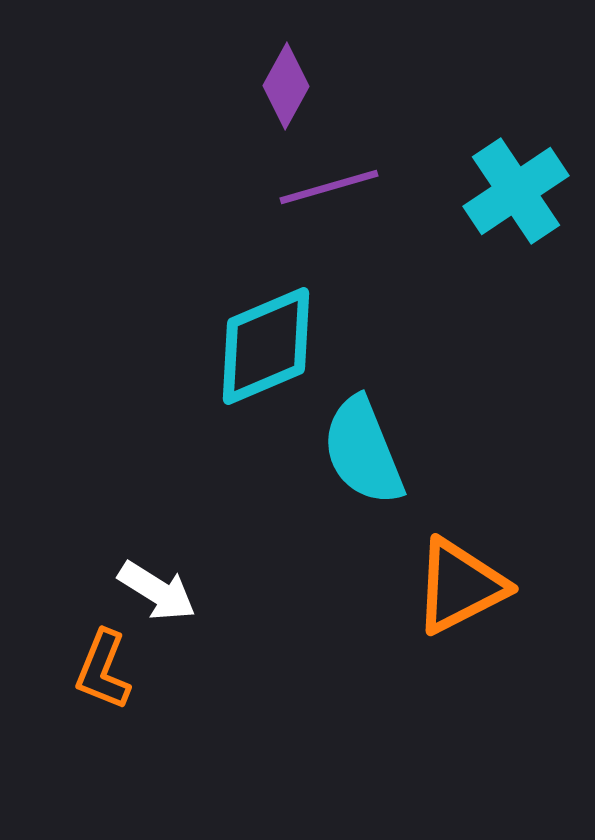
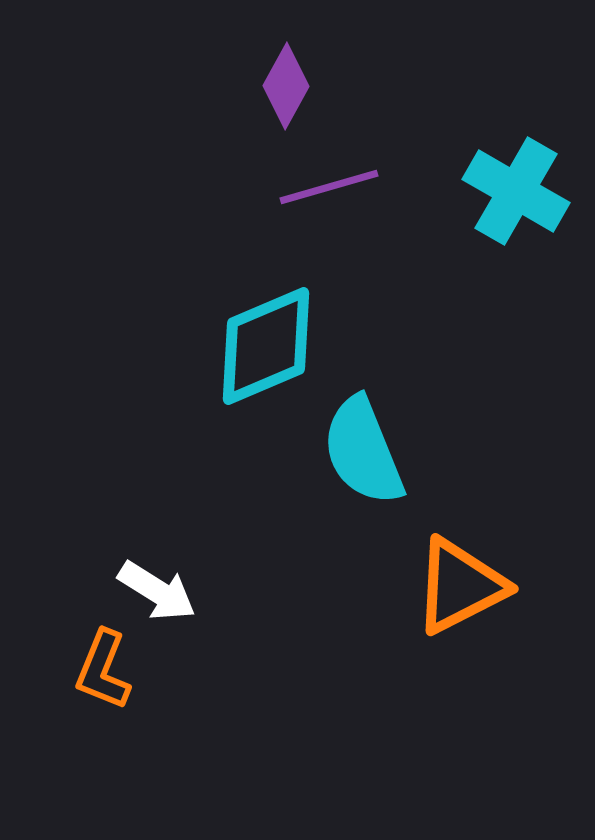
cyan cross: rotated 26 degrees counterclockwise
